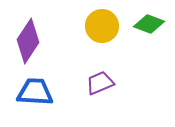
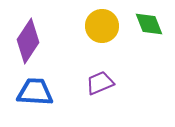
green diamond: rotated 48 degrees clockwise
